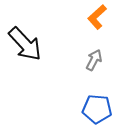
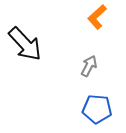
gray arrow: moved 5 px left, 6 px down
